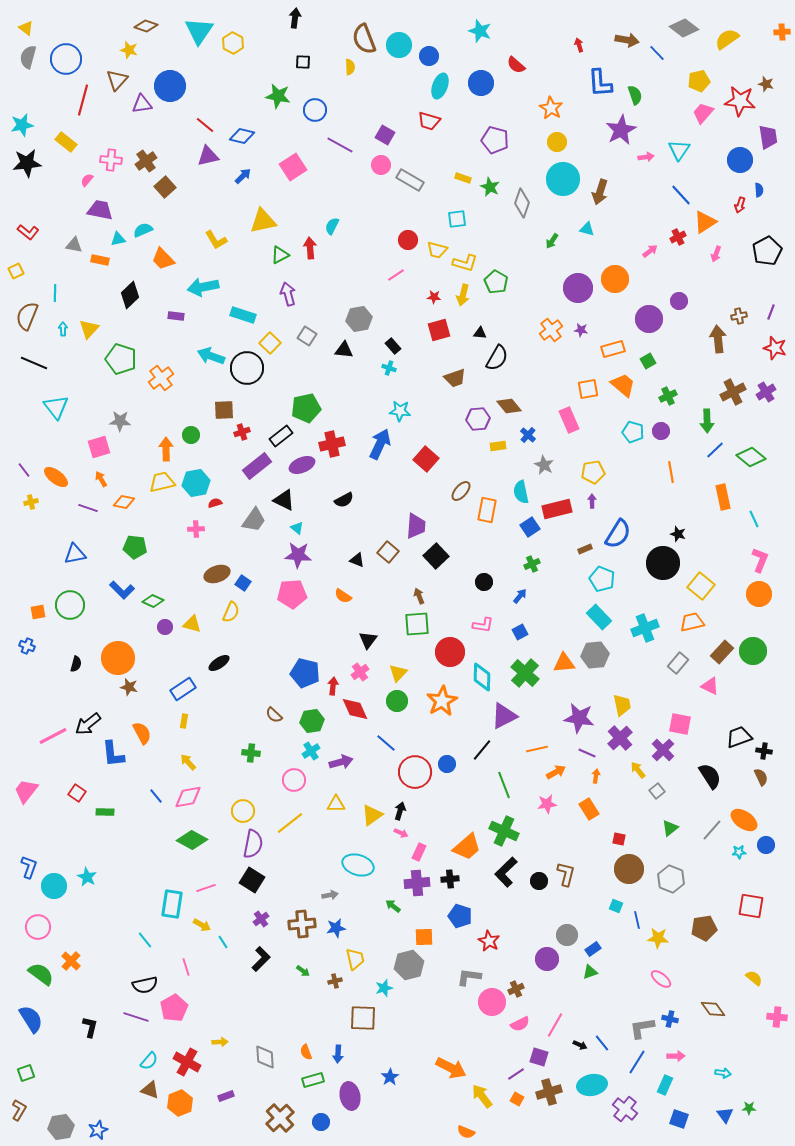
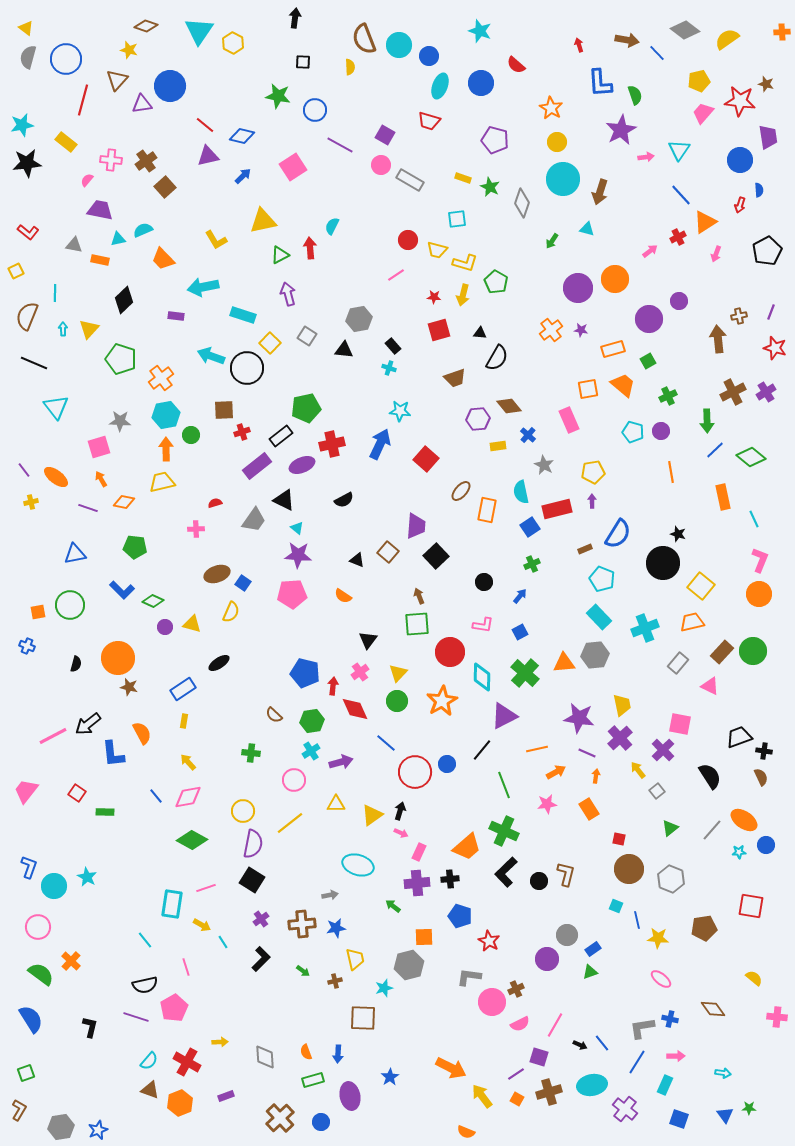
gray diamond at (684, 28): moved 1 px right, 2 px down
black diamond at (130, 295): moved 6 px left, 5 px down
cyan hexagon at (196, 483): moved 30 px left, 68 px up
